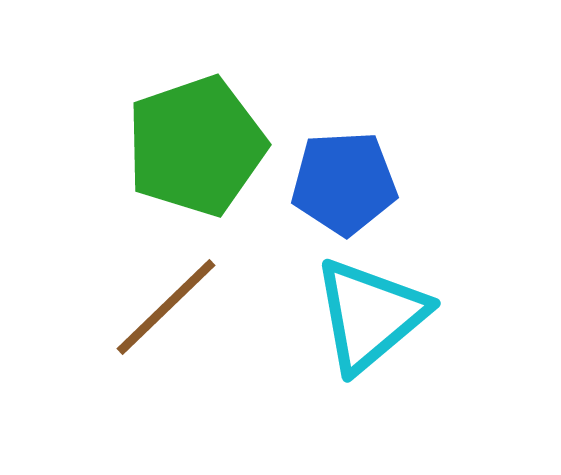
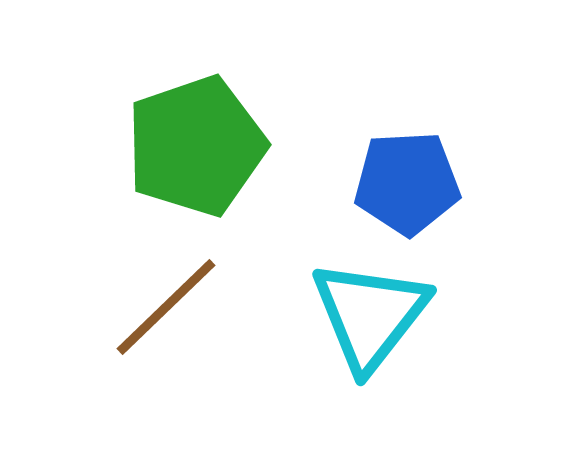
blue pentagon: moved 63 px right
cyan triangle: rotated 12 degrees counterclockwise
